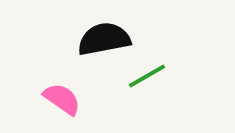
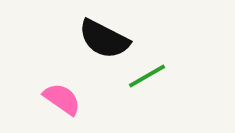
black semicircle: rotated 142 degrees counterclockwise
